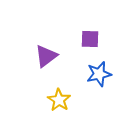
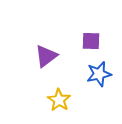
purple square: moved 1 px right, 2 px down
